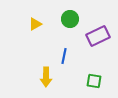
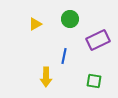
purple rectangle: moved 4 px down
